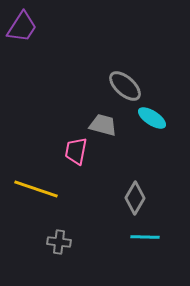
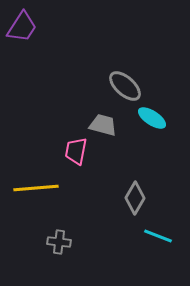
yellow line: moved 1 px up; rotated 24 degrees counterclockwise
cyan line: moved 13 px right, 1 px up; rotated 20 degrees clockwise
